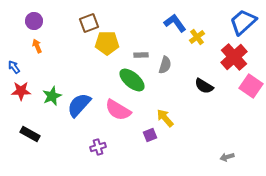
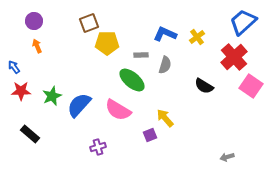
blue L-shape: moved 10 px left, 11 px down; rotated 30 degrees counterclockwise
black rectangle: rotated 12 degrees clockwise
